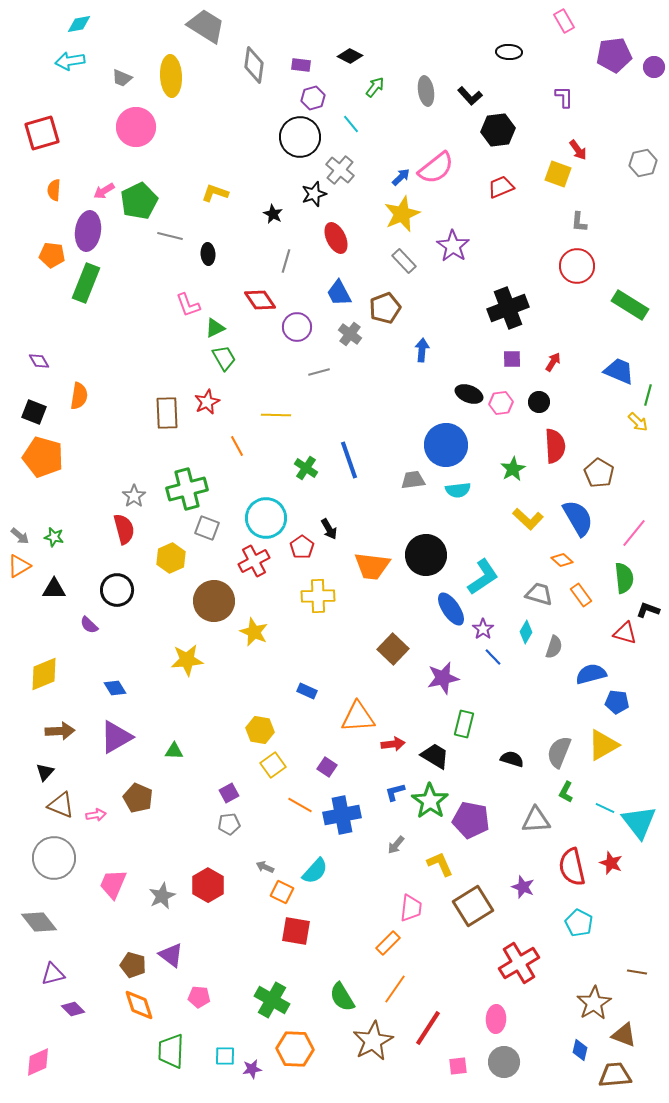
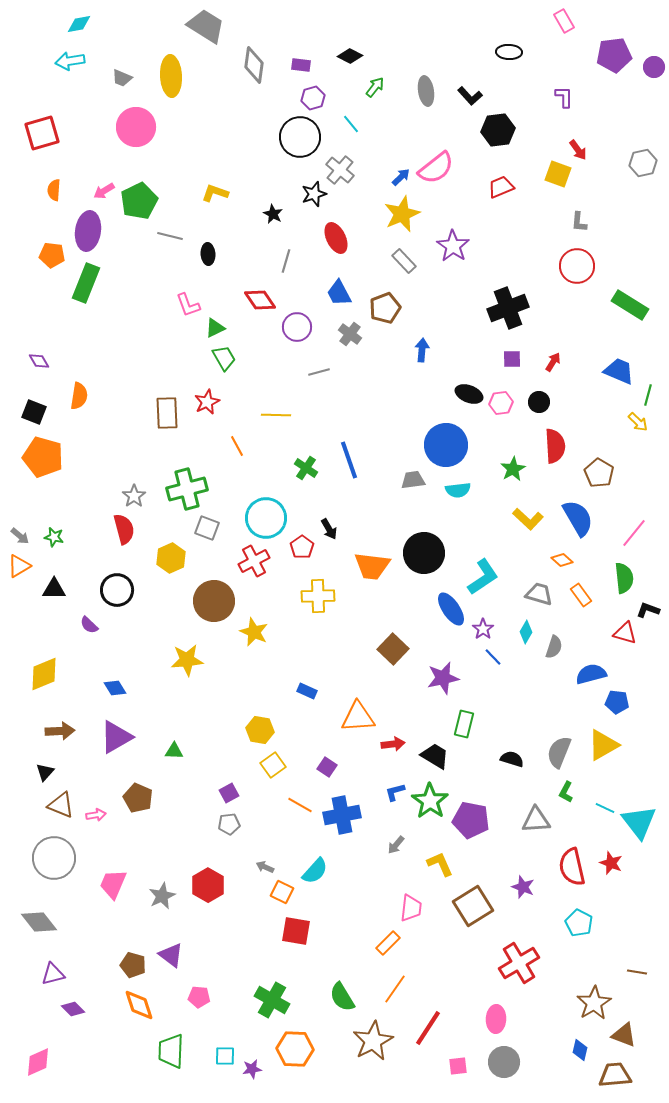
black circle at (426, 555): moved 2 px left, 2 px up
